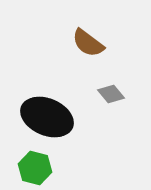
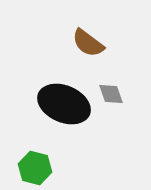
gray diamond: rotated 20 degrees clockwise
black ellipse: moved 17 px right, 13 px up
